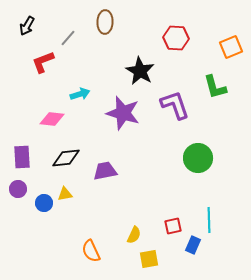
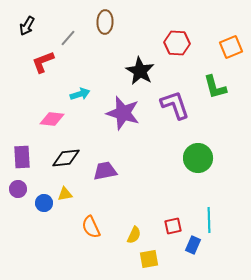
red hexagon: moved 1 px right, 5 px down
orange semicircle: moved 24 px up
